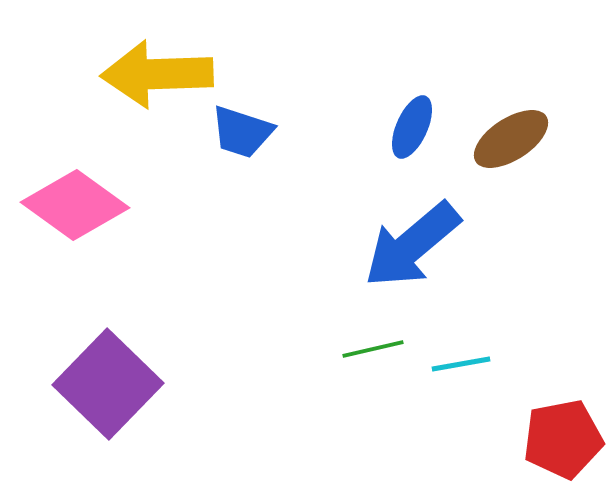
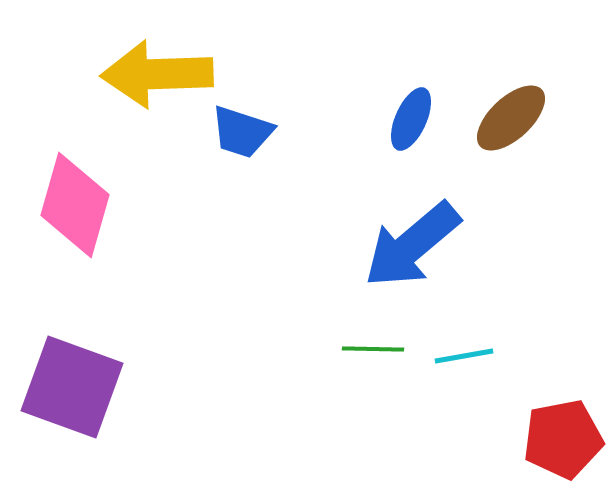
blue ellipse: moved 1 px left, 8 px up
brown ellipse: moved 21 px up; rotated 10 degrees counterclockwise
pink diamond: rotated 70 degrees clockwise
green line: rotated 14 degrees clockwise
cyan line: moved 3 px right, 8 px up
purple square: moved 36 px left, 3 px down; rotated 24 degrees counterclockwise
